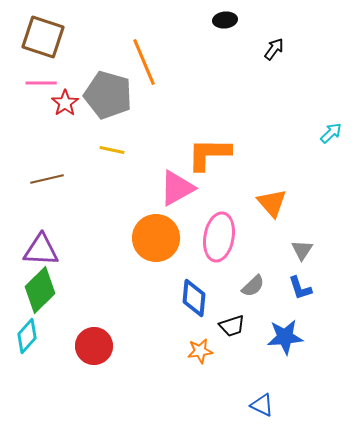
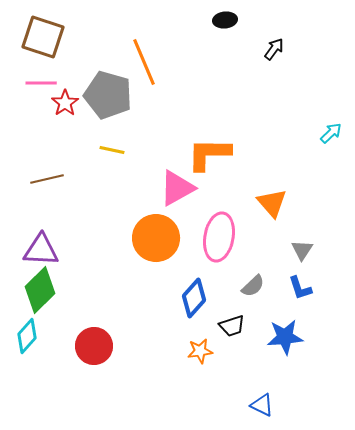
blue diamond: rotated 36 degrees clockwise
